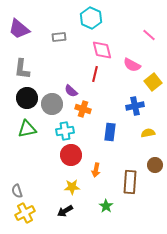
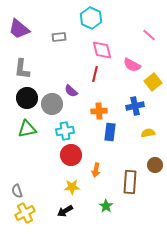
orange cross: moved 16 px right, 2 px down; rotated 21 degrees counterclockwise
